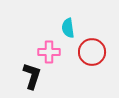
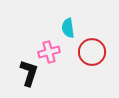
pink cross: rotated 15 degrees counterclockwise
black L-shape: moved 3 px left, 3 px up
